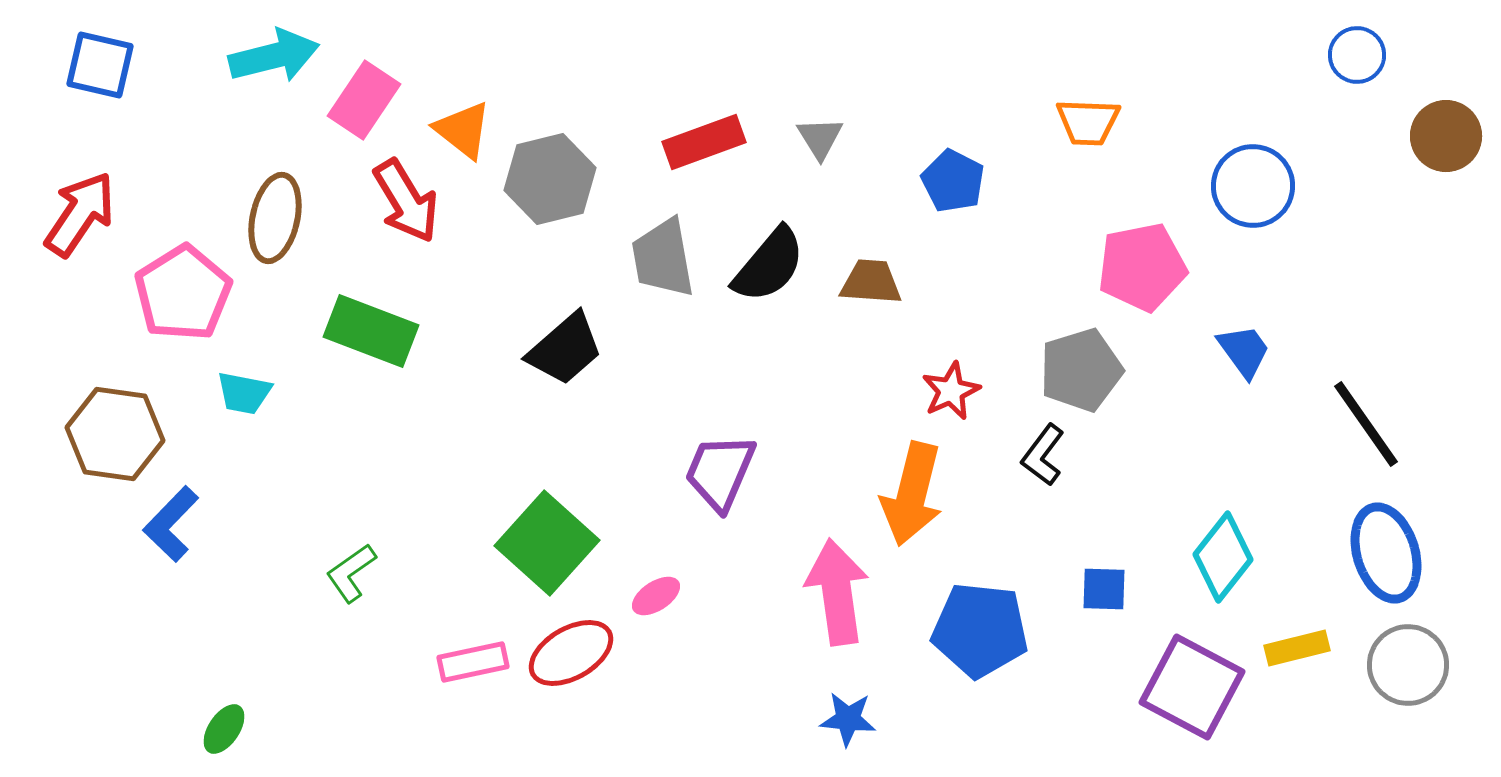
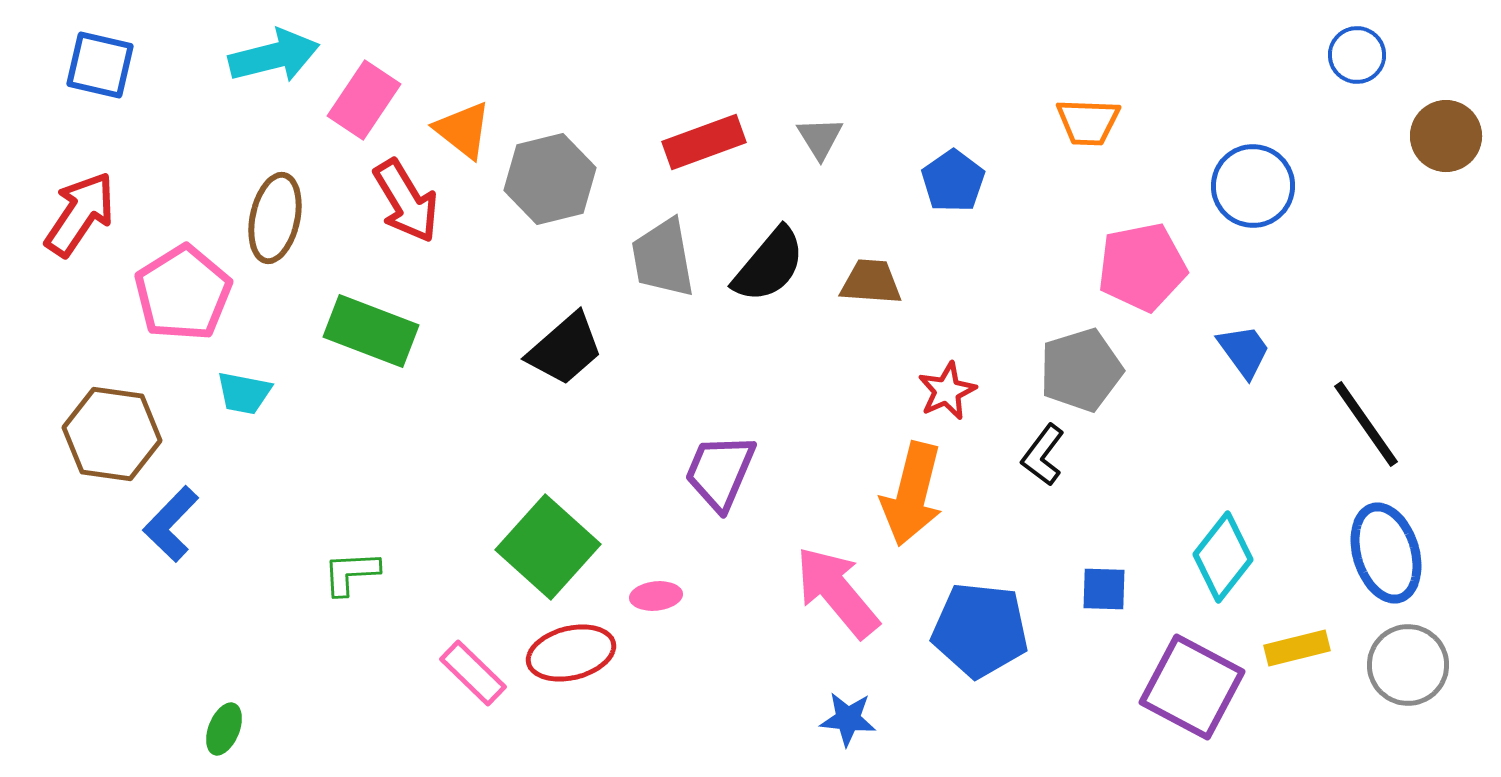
blue pentagon at (953, 181): rotated 10 degrees clockwise
red star at (951, 391): moved 4 px left
brown hexagon at (115, 434): moved 3 px left
green square at (547, 543): moved 1 px right, 4 px down
green L-shape at (351, 573): rotated 32 degrees clockwise
pink arrow at (837, 592): rotated 32 degrees counterclockwise
pink ellipse at (656, 596): rotated 27 degrees clockwise
red ellipse at (571, 653): rotated 16 degrees clockwise
pink rectangle at (473, 662): moved 11 px down; rotated 56 degrees clockwise
green ellipse at (224, 729): rotated 12 degrees counterclockwise
